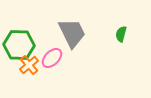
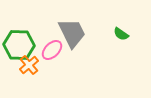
green semicircle: rotated 70 degrees counterclockwise
pink ellipse: moved 8 px up
